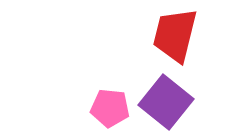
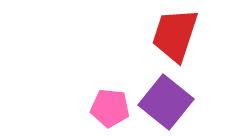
red trapezoid: rotated 4 degrees clockwise
